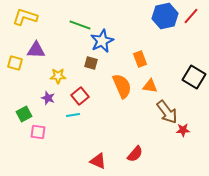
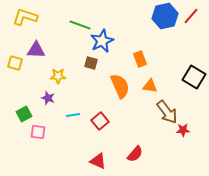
orange semicircle: moved 2 px left
red square: moved 20 px right, 25 px down
